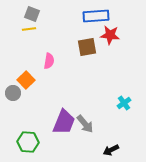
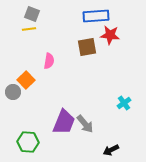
gray circle: moved 1 px up
